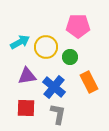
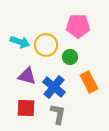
cyan arrow: rotated 48 degrees clockwise
yellow circle: moved 2 px up
purple triangle: rotated 24 degrees clockwise
